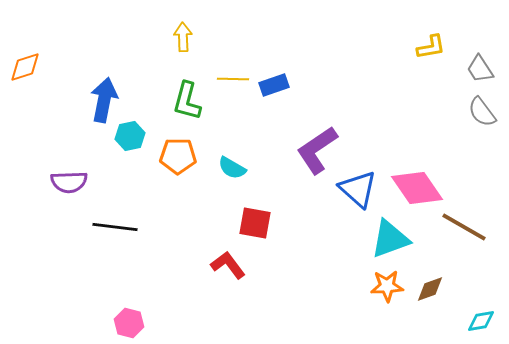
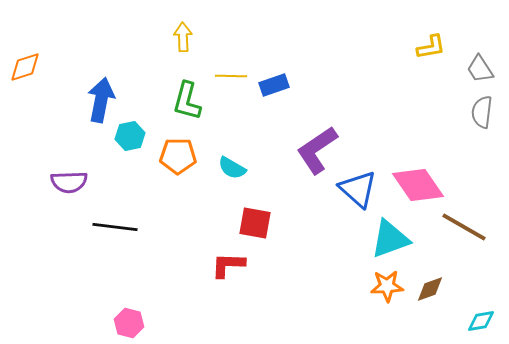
yellow line: moved 2 px left, 3 px up
blue arrow: moved 3 px left
gray semicircle: rotated 44 degrees clockwise
pink diamond: moved 1 px right, 3 px up
red L-shape: rotated 51 degrees counterclockwise
